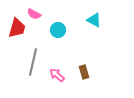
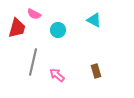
brown rectangle: moved 12 px right, 1 px up
